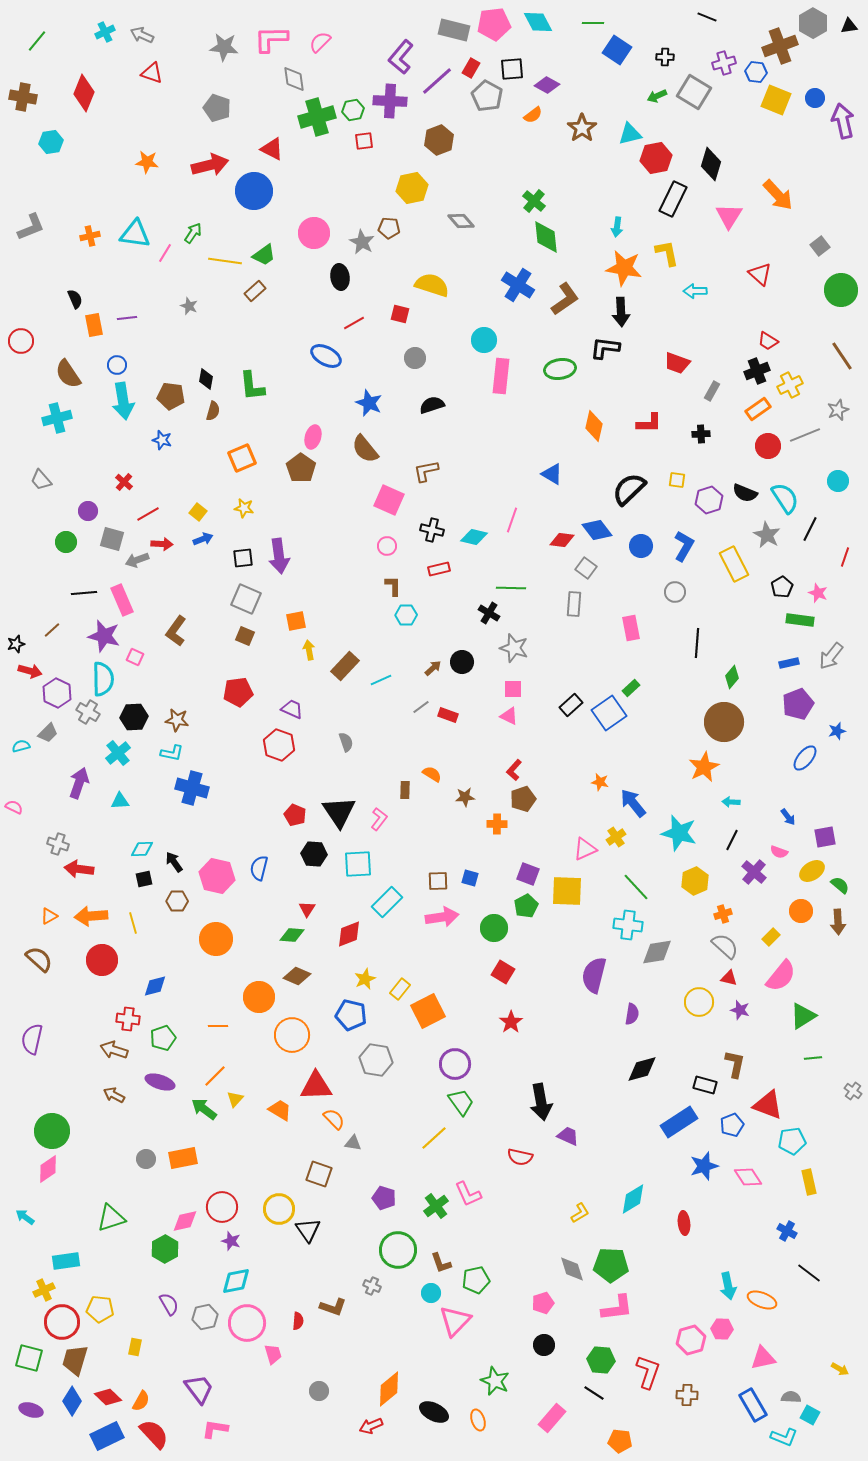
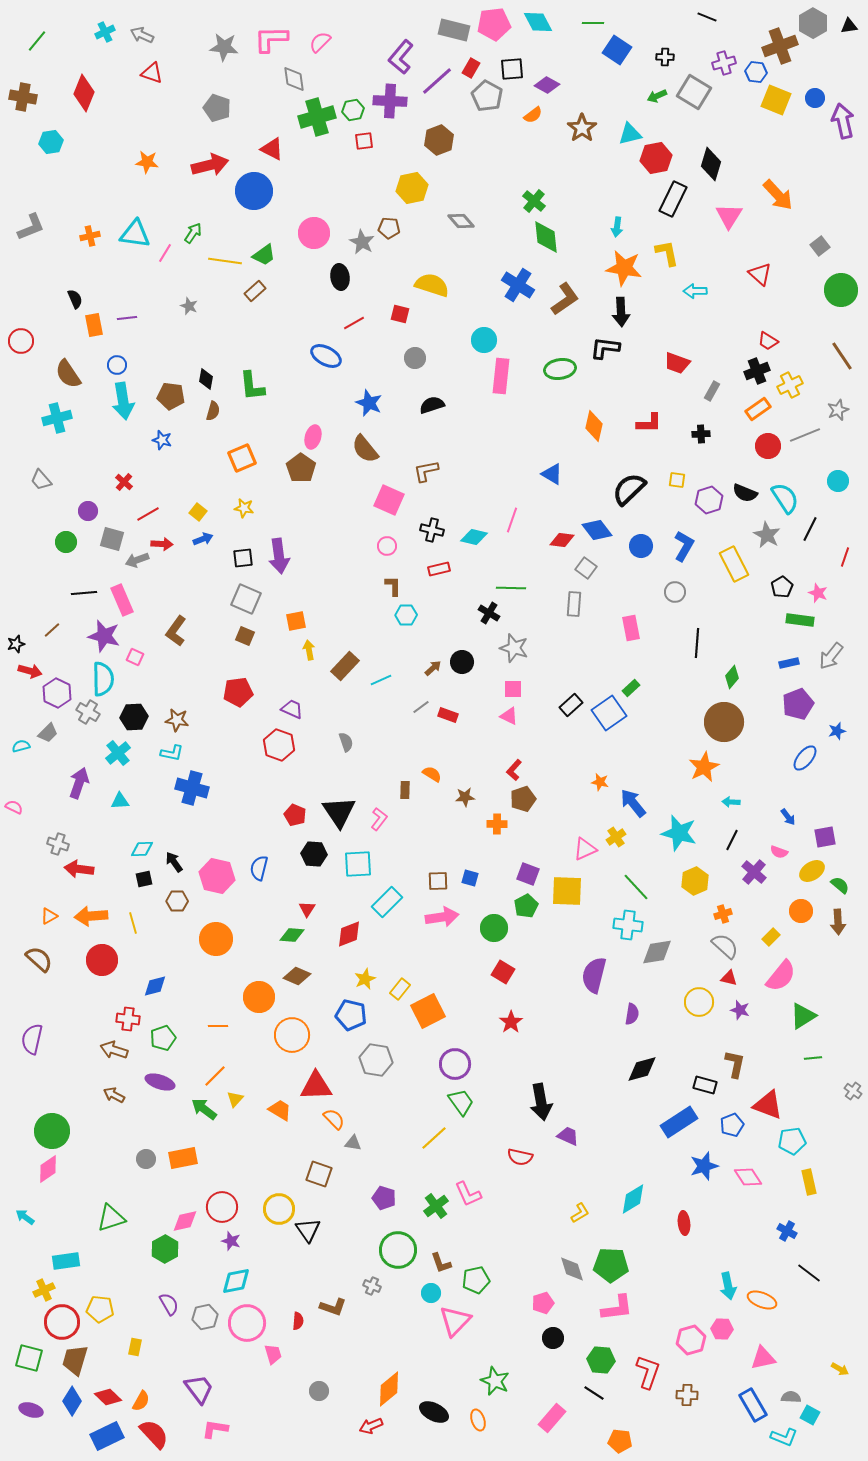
black circle at (544, 1345): moved 9 px right, 7 px up
